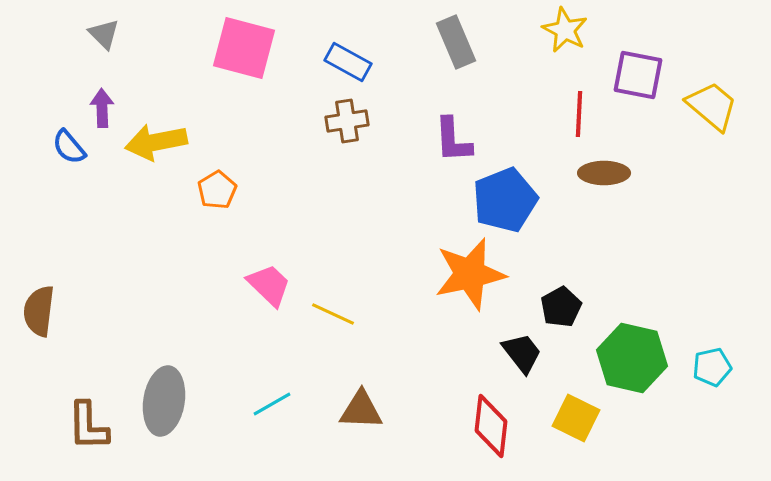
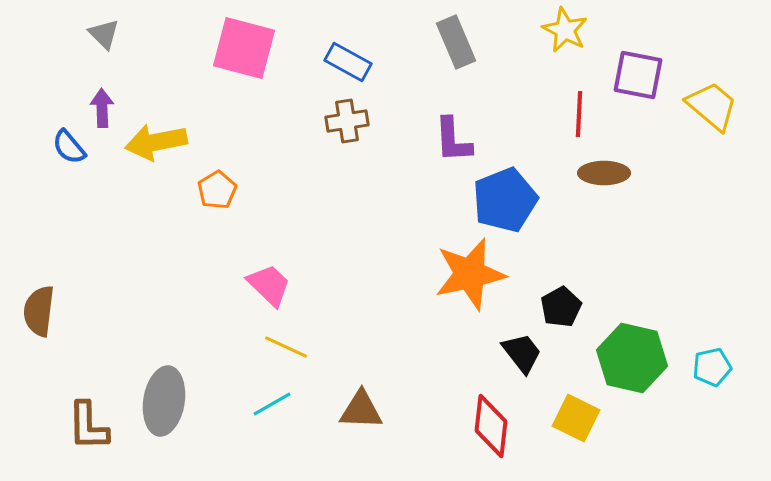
yellow line: moved 47 px left, 33 px down
